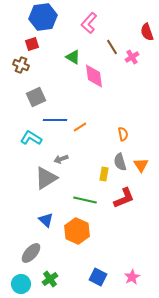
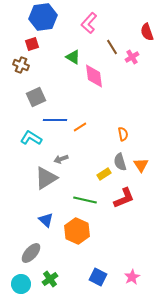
yellow rectangle: rotated 48 degrees clockwise
